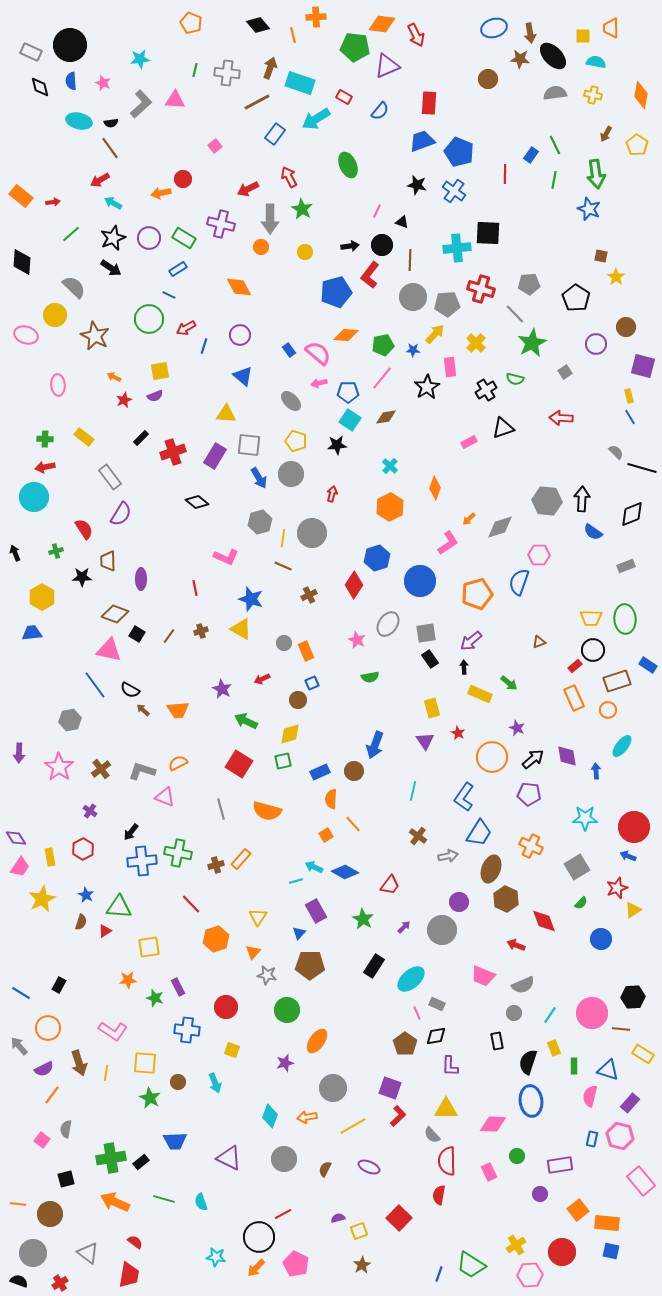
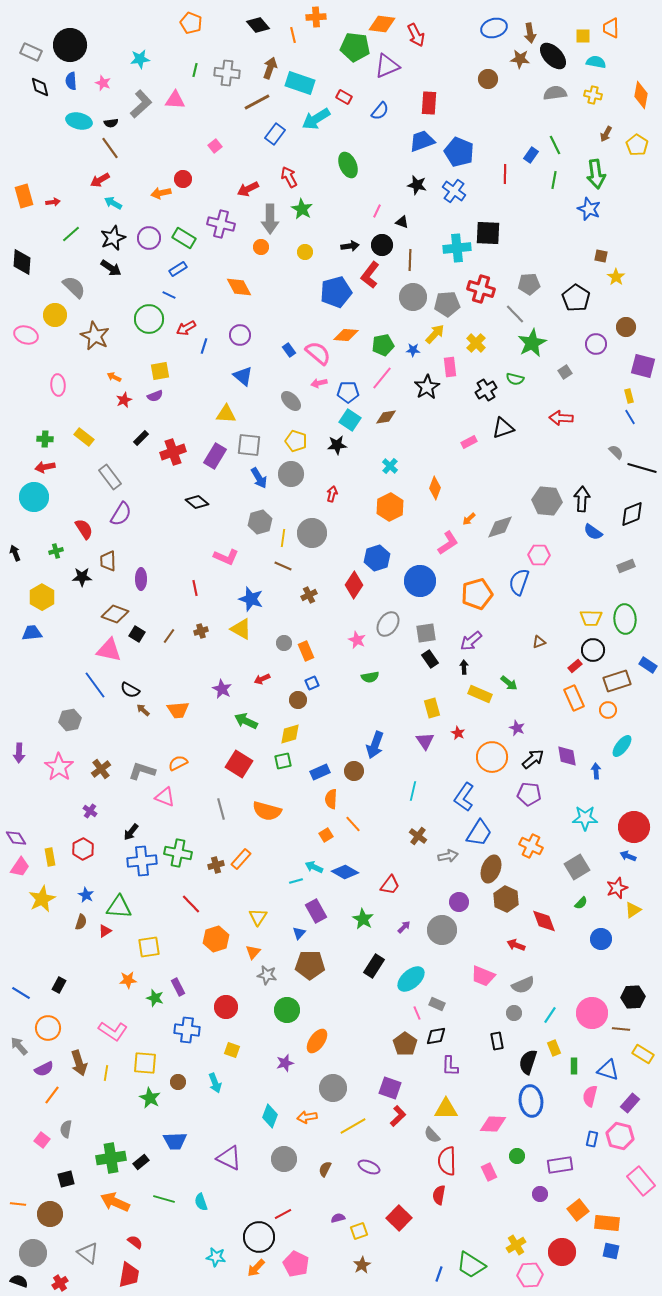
orange rectangle at (21, 196): moved 3 px right; rotated 35 degrees clockwise
